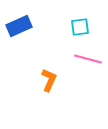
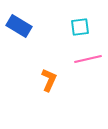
blue rectangle: rotated 55 degrees clockwise
pink line: rotated 28 degrees counterclockwise
